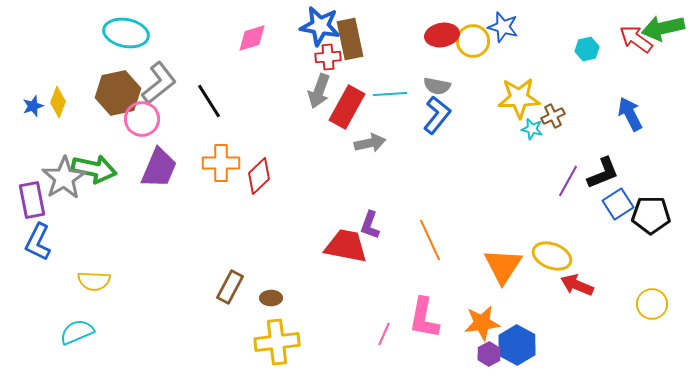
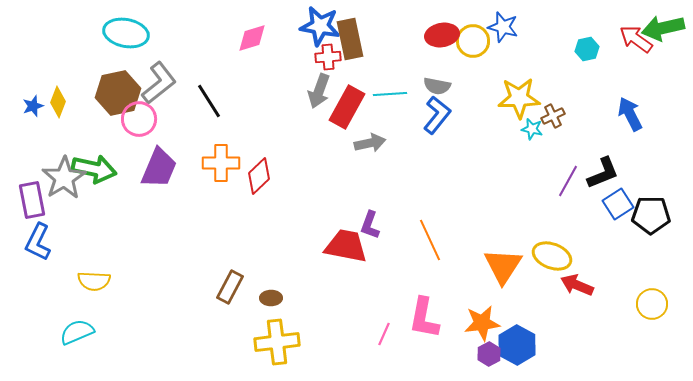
pink circle at (142, 119): moved 3 px left
